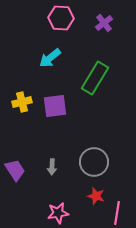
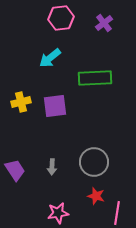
pink hexagon: rotated 10 degrees counterclockwise
green rectangle: rotated 56 degrees clockwise
yellow cross: moved 1 px left
